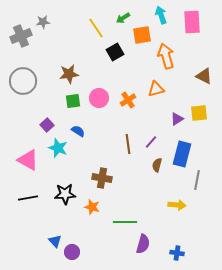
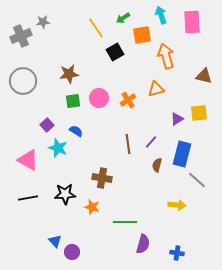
brown triangle: rotated 12 degrees counterclockwise
blue semicircle: moved 2 px left
gray line: rotated 60 degrees counterclockwise
